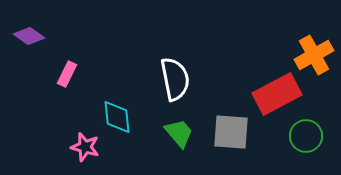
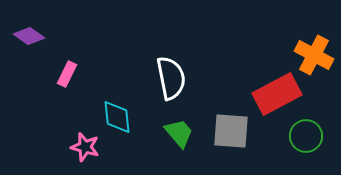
orange cross: rotated 33 degrees counterclockwise
white semicircle: moved 4 px left, 1 px up
gray square: moved 1 px up
